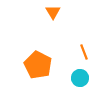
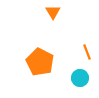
orange line: moved 3 px right
orange pentagon: moved 2 px right, 3 px up
